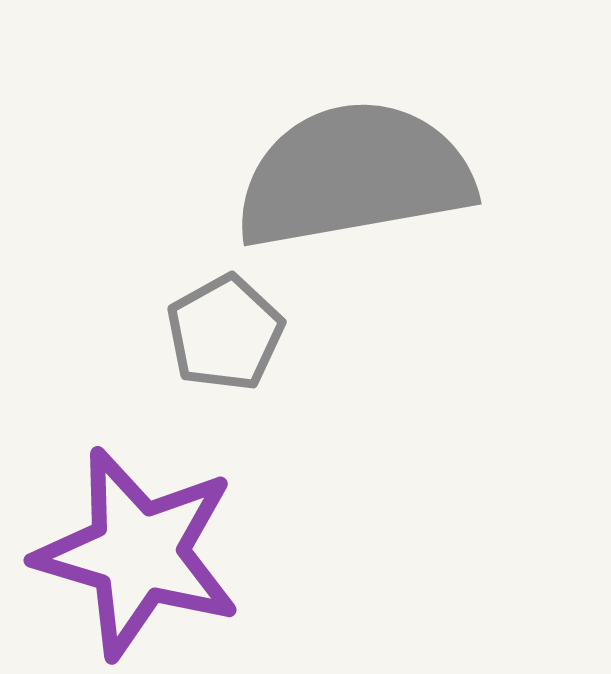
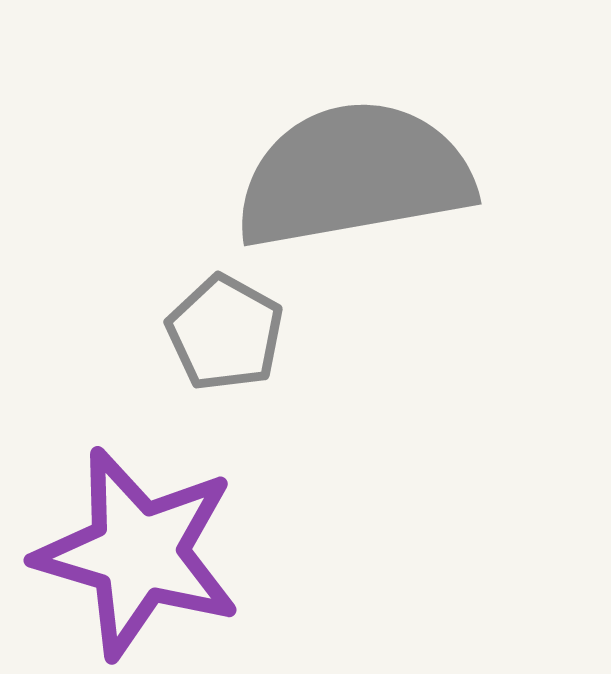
gray pentagon: rotated 14 degrees counterclockwise
